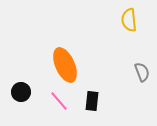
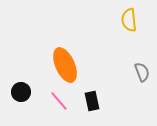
black rectangle: rotated 18 degrees counterclockwise
